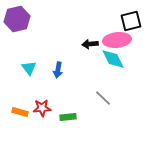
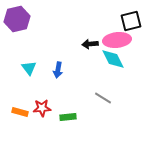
gray line: rotated 12 degrees counterclockwise
